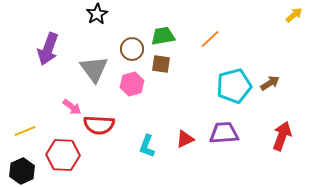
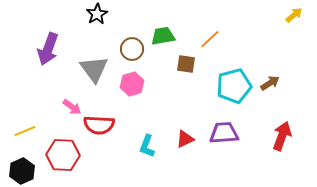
brown square: moved 25 px right
